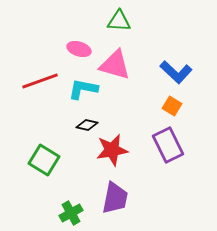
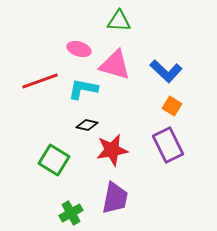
blue L-shape: moved 10 px left, 1 px up
green square: moved 10 px right
